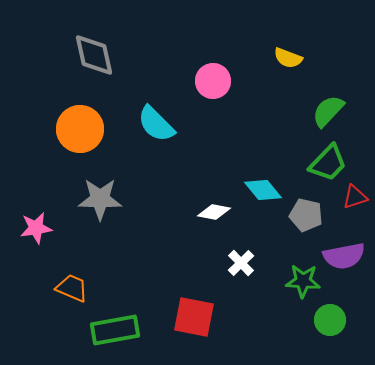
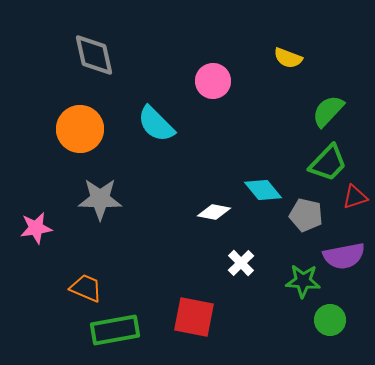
orange trapezoid: moved 14 px right
